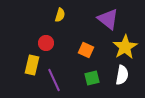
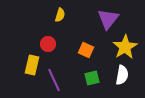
purple triangle: rotated 30 degrees clockwise
red circle: moved 2 px right, 1 px down
